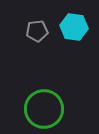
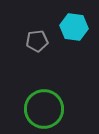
gray pentagon: moved 10 px down
